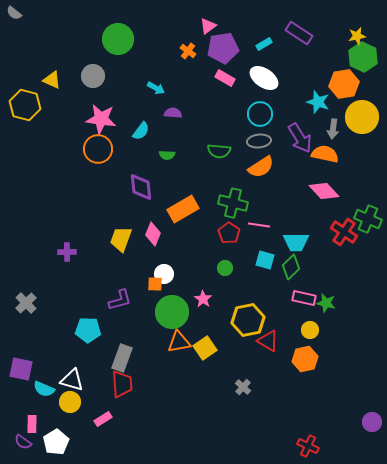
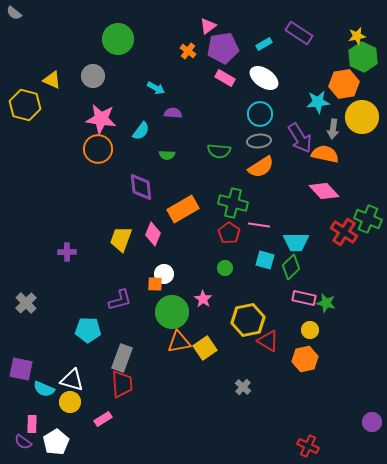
cyan star at (318, 102): rotated 25 degrees counterclockwise
